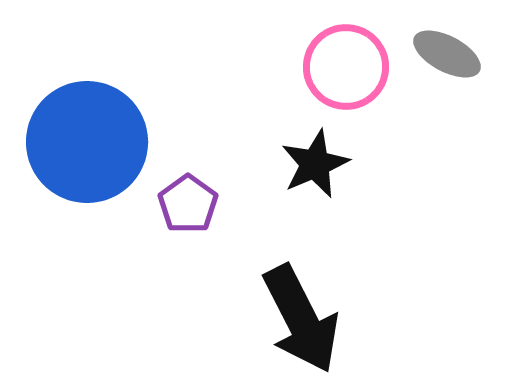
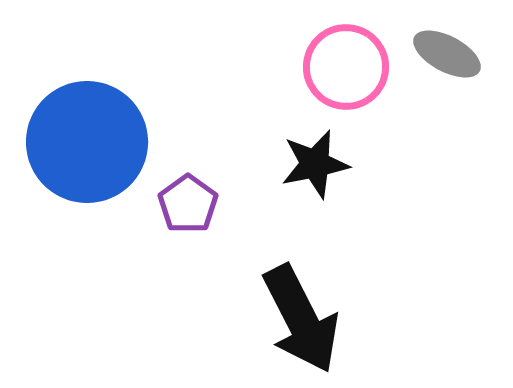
black star: rotated 12 degrees clockwise
